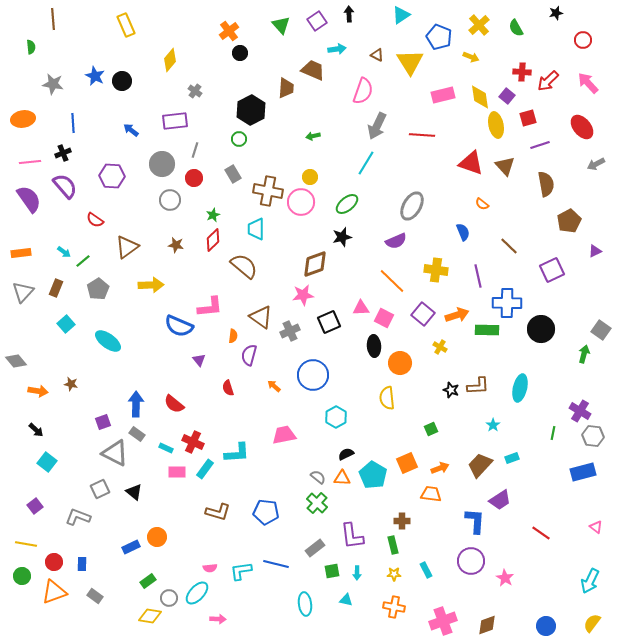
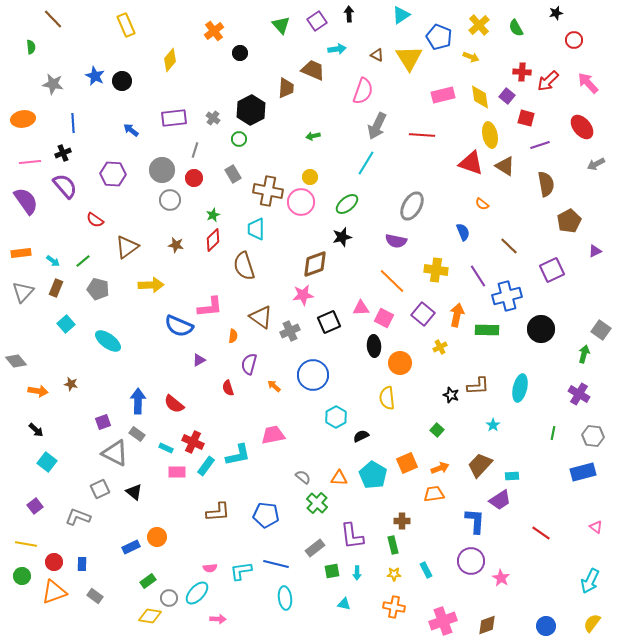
brown line at (53, 19): rotated 40 degrees counterclockwise
orange cross at (229, 31): moved 15 px left
red circle at (583, 40): moved 9 px left
yellow triangle at (410, 62): moved 1 px left, 4 px up
gray cross at (195, 91): moved 18 px right, 27 px down
red square at (528, 118): moved 2 px left; rotated 30 degrees clockwise
purple rectangle at (175, 121): moved 1 px left, 3 px up
yellow ellipse at (496, 125): moved 6 px left, 10 px down
gray circle at (162, 164): moved 6 px down
brown triangle at (505, 166): rotated 15 degrees counterclockwise
purple hexagon at (112, 176): moved 1 px right, 2 px up
purple semicircle at (29, 199): moved 3 px left, 2 px down
purple semicircle at (396, 241): rotated 35 degrees clockwise
cyan arrow at (64, 252): moved 11 px left, 9 px down
brown semicircle at (244, 266): rotated 148 degrees counterclockwise
purple line at (478, 276): rotated 20 degrees counterclockwise
gray pentagon at (98, 289): rotated 25 degrees counterclockwise
blue cross at (507, 303): moved 7 px up; rotated 16 degrees counterclockwise
orange arrow at (457, 315): rotated 60 degrees counterclockwise
yellow cross at (440, 347): rotated 32 degrees clockwise
purple semicircle at (249, 355): moved 9 px down
purple triangle at (199, 360): rotated 40 degrees clockwise
black star at (451, 390): moved 5 px down
blue arrow at (136, 404): moved 2 px right, 3 px up
purple cross at (580, 411): moved 1 px left, 17 px up
green square at (431, 429): moved 6 px right, 1 px down; rotated 24 degrees counterclockwise
pink trapezoid at (284, 435): moved 11 px left
cyan L-shape at (237, 453): moved 1 px right, 2 px down; rotated 8 degrees counterclockwise
black semicircle at (346, 454): moved 15 px right, 18 px up
cyan rectangle at (512, 458): moved 18 px down; rotated 16 degrees clockwise
cyan rectangle at (205, 469): moved 1 px right, 3 px up
gray semicircle at (318, 477): moved 15 px left
orange triangle at (342, 478): moved 3 px left
orange trapezoid at (431, 494): moved 3 px right; rotated 15 degrees counterclockwise
brown L-shape at (218, 512): rotated 20 degrees counterclockwise
blue pentagon at (266, 512): moved 3 px down
pink star at (505, 578): moved 4 px left
cyan triangle at (346, 600): moved 2 px left, 4 px down
cyan ellipse at (305, 604): moved 20 px left, 6 px up
